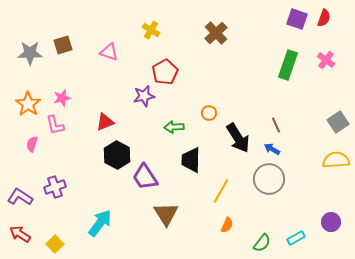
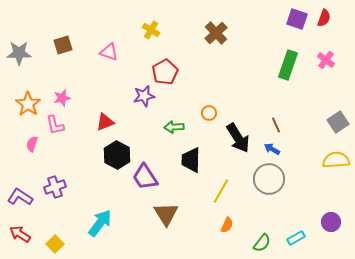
gray star: moved 11 px left
